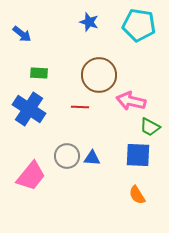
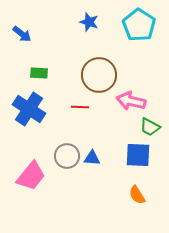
cyan pentagon: rotated 24 degrees clockwise
